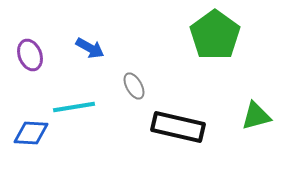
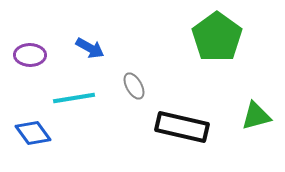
green pentagon: moved 2 px right, 2 px down
purple ellipse: rotated 68 degrees counterclockwise
cyan line: moved 9 px up
black rectangle: moved 4 px right
blue diamond: moved 2 px right; rotated 51 degrees clockwise
